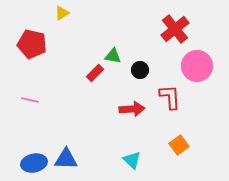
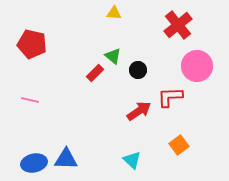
yellow triangle: moved 52 px right; rotated 35 degrees clockwise
red cross: moved 3 px right, 4 px up
green triangle: rotated 30 degrees clockwise
black circle: moved 2 px left
red L-shape: rotated 88 degrees counterclockwise
red arrow: moved 7 px right, 2 px down; rotated 30 degrees counterclockwise
